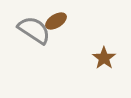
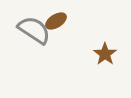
brown star: moved 1 px right, 4 px up
